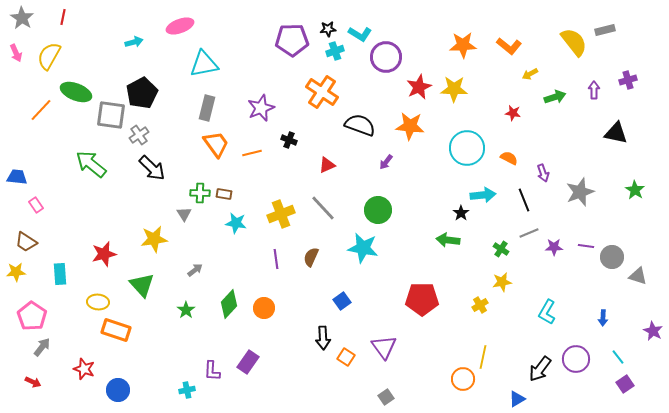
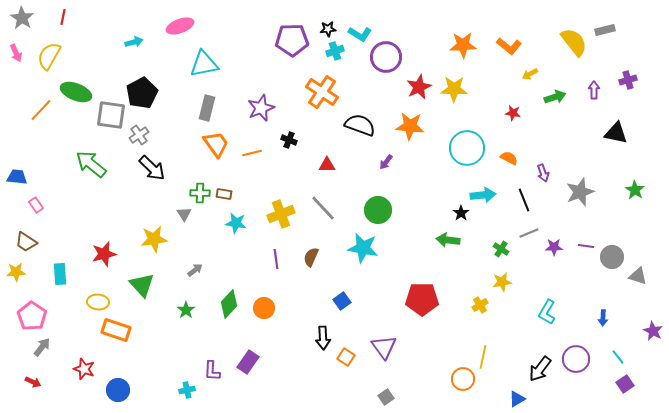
red triangle at (327, 165): rotated 24 degrees clockwise
